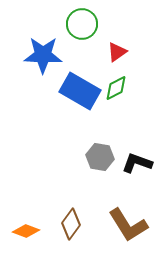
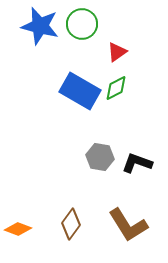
blue star: moved 3 px left, 29 px up; rotated 12 degrees clockwise
orange diamond: moved 8 px left, 2 px up
